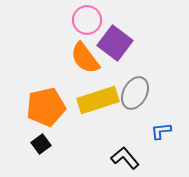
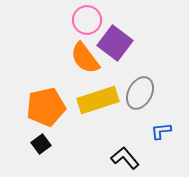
gray ellipse: moved 5 px right
